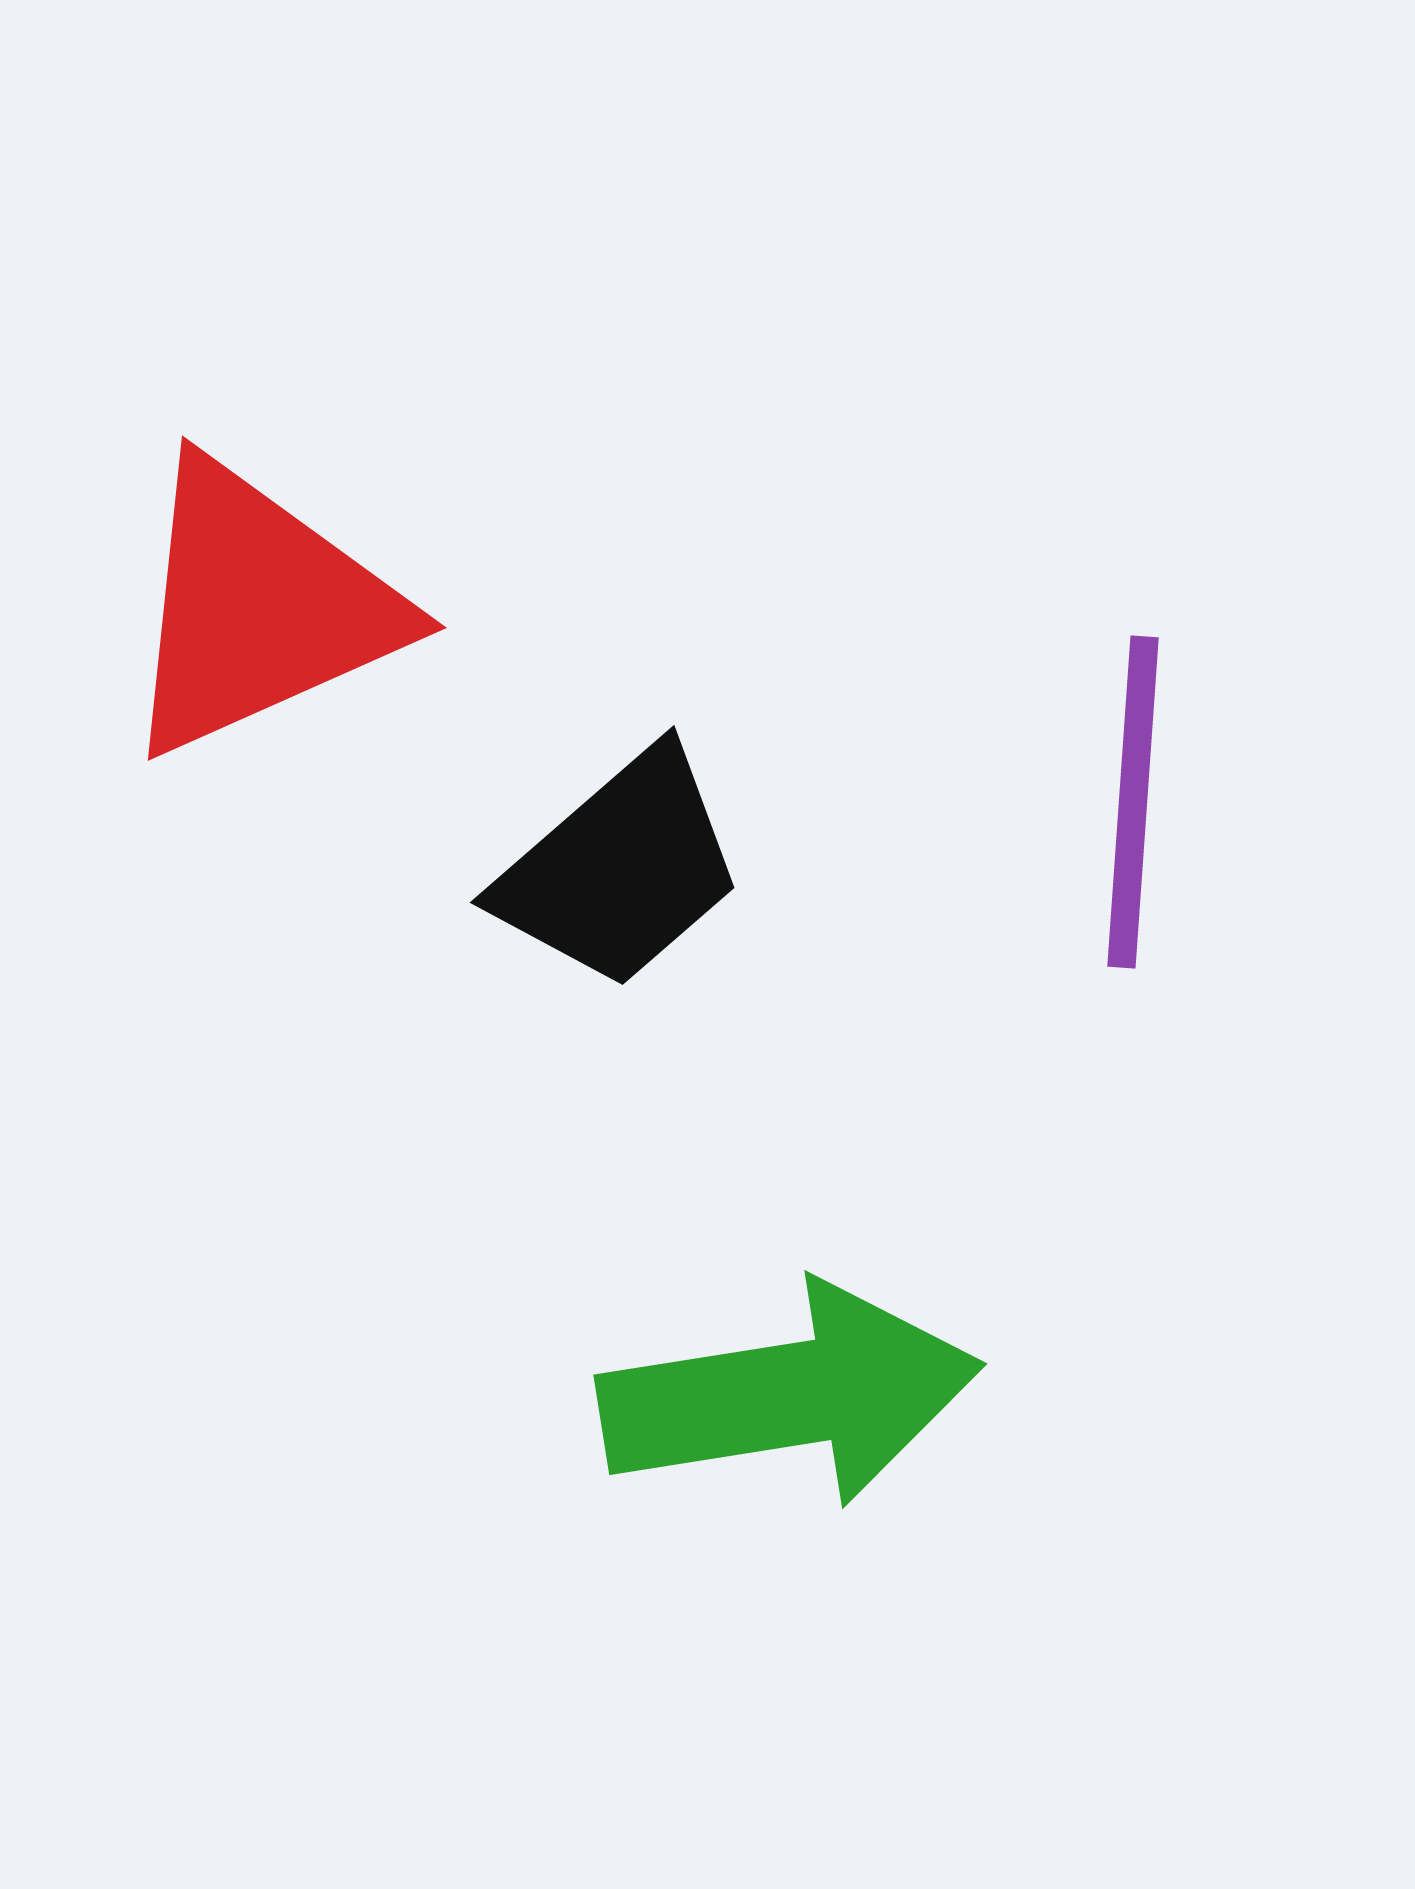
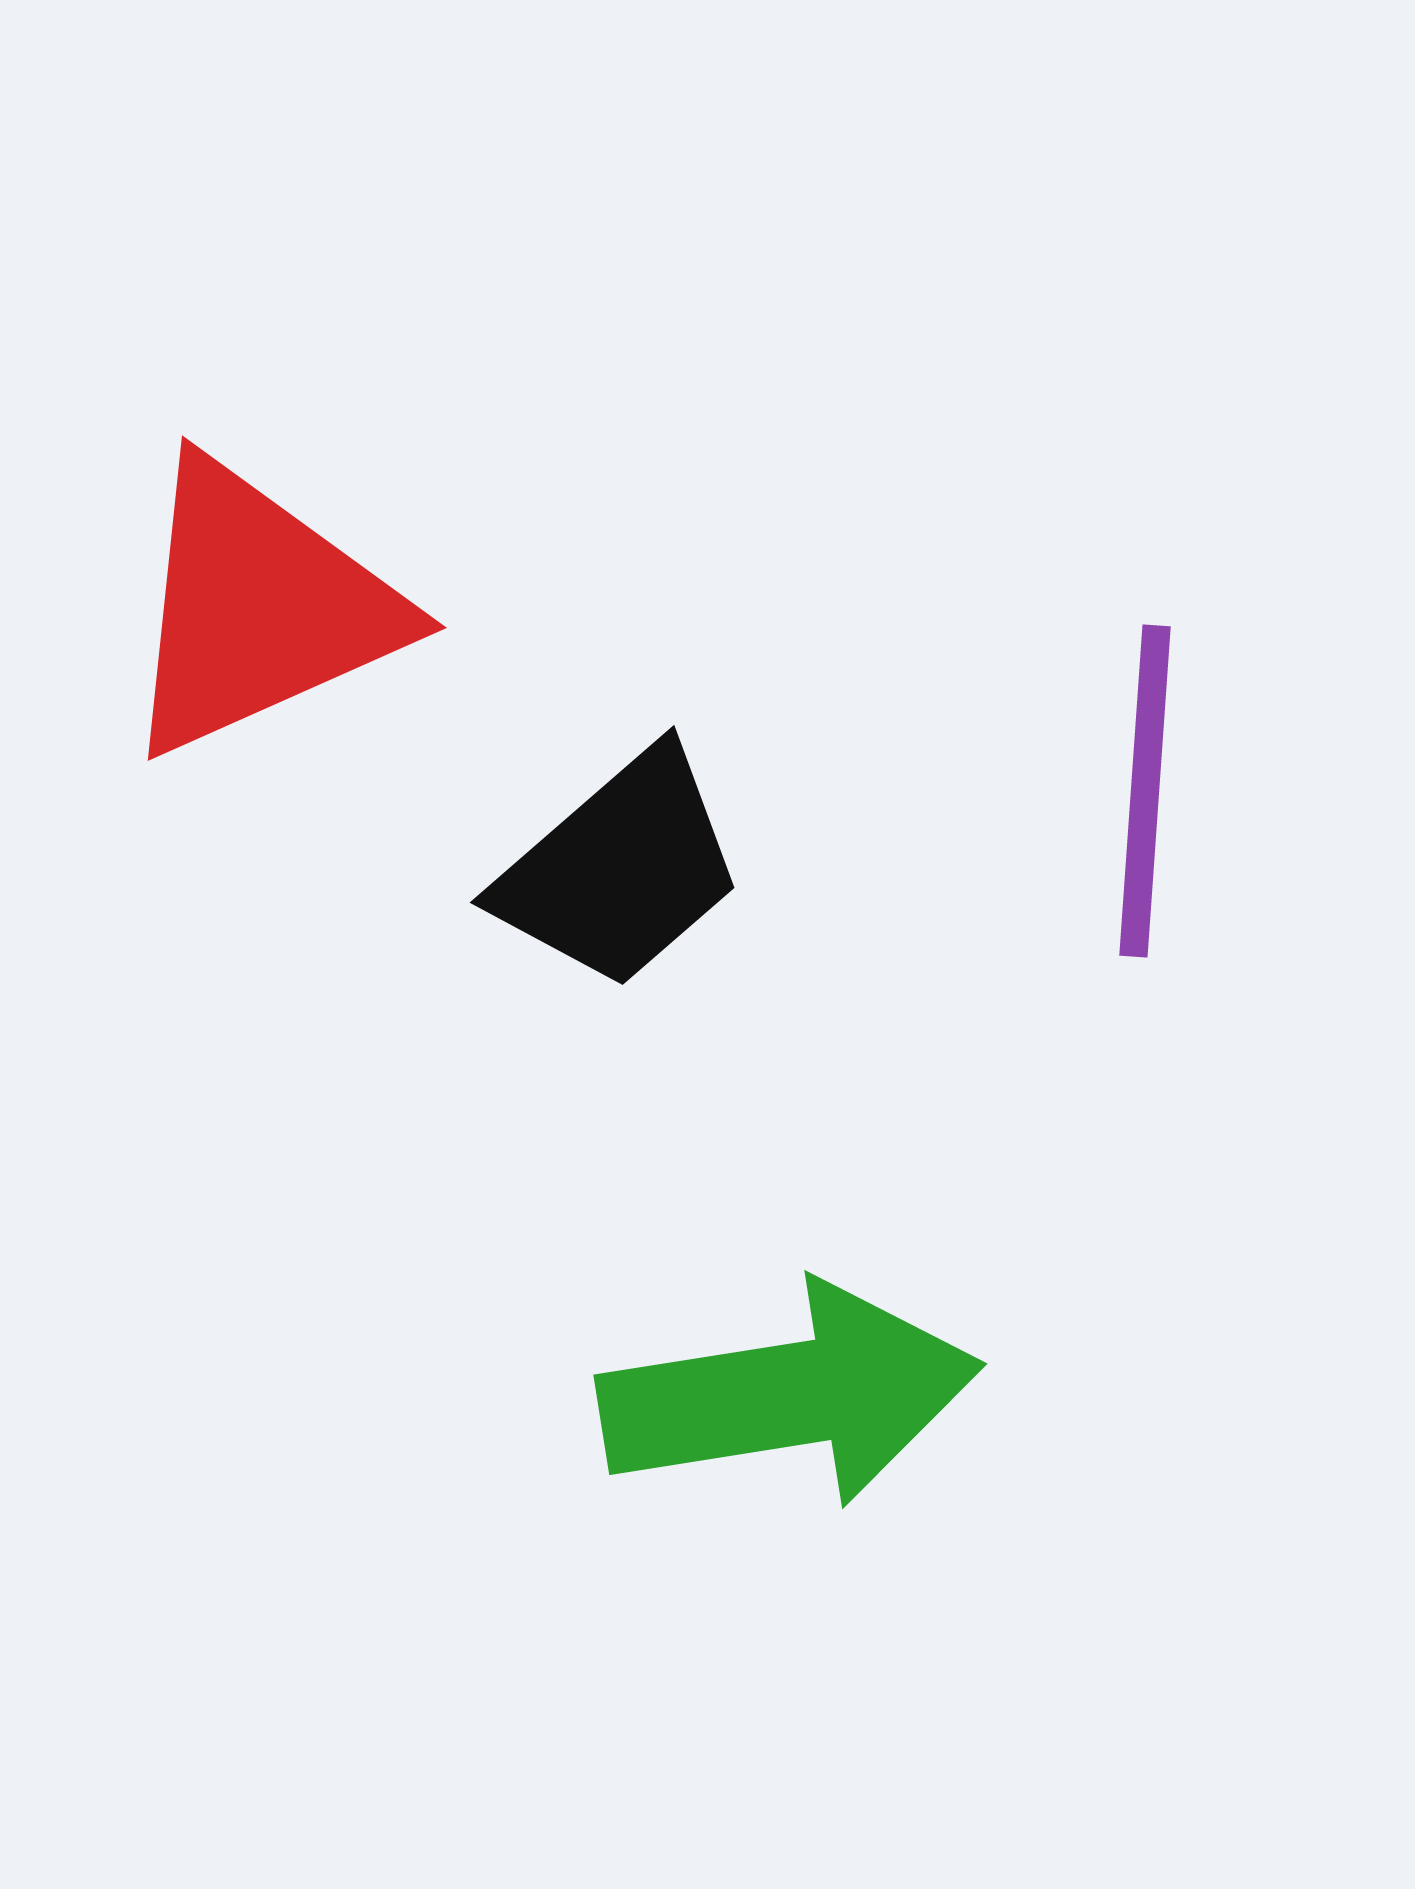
purple line: moved 12 px right, 11 px up
